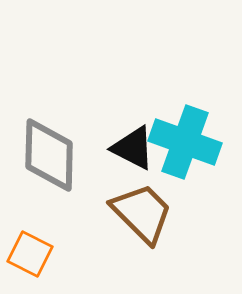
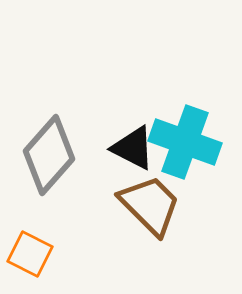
gray diamond: rotated 40 degrees clockwise
brown trapezoid: moved 8 px right, 8 px up
